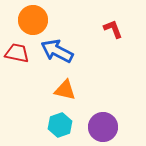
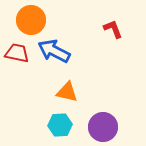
orange circle: moved 2 px left
blue arrow: moved 3 px left
orange triangle: moved 2 px right, 2 px down
cyan hexagon: rotated 15 degrees clockwise
